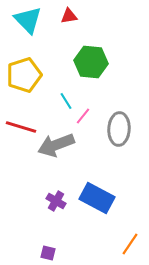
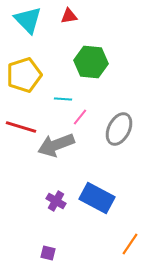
cyan line: moved 3 px left, 2 px up; rotated 54 degrees counterclockwise
pink line: moved 3 px left, 1 px down
gray ellipse: rotated 24 degrees clockwise
